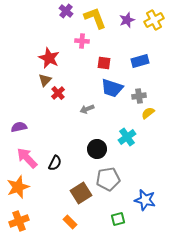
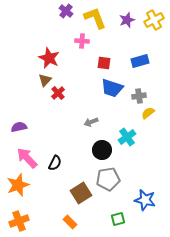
gray arrow: moved 4 px right, 13 px down
black circle: moved 5 px right, 1 px down
orange star: moved 2 px up
